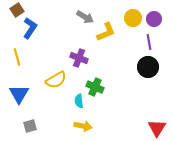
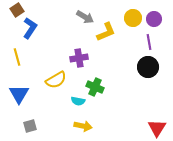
purple cross: rotated 30 degrees counterclockwise
cyan semicircle: moved 1 px left; rotated 72 degrees counterclockwise
